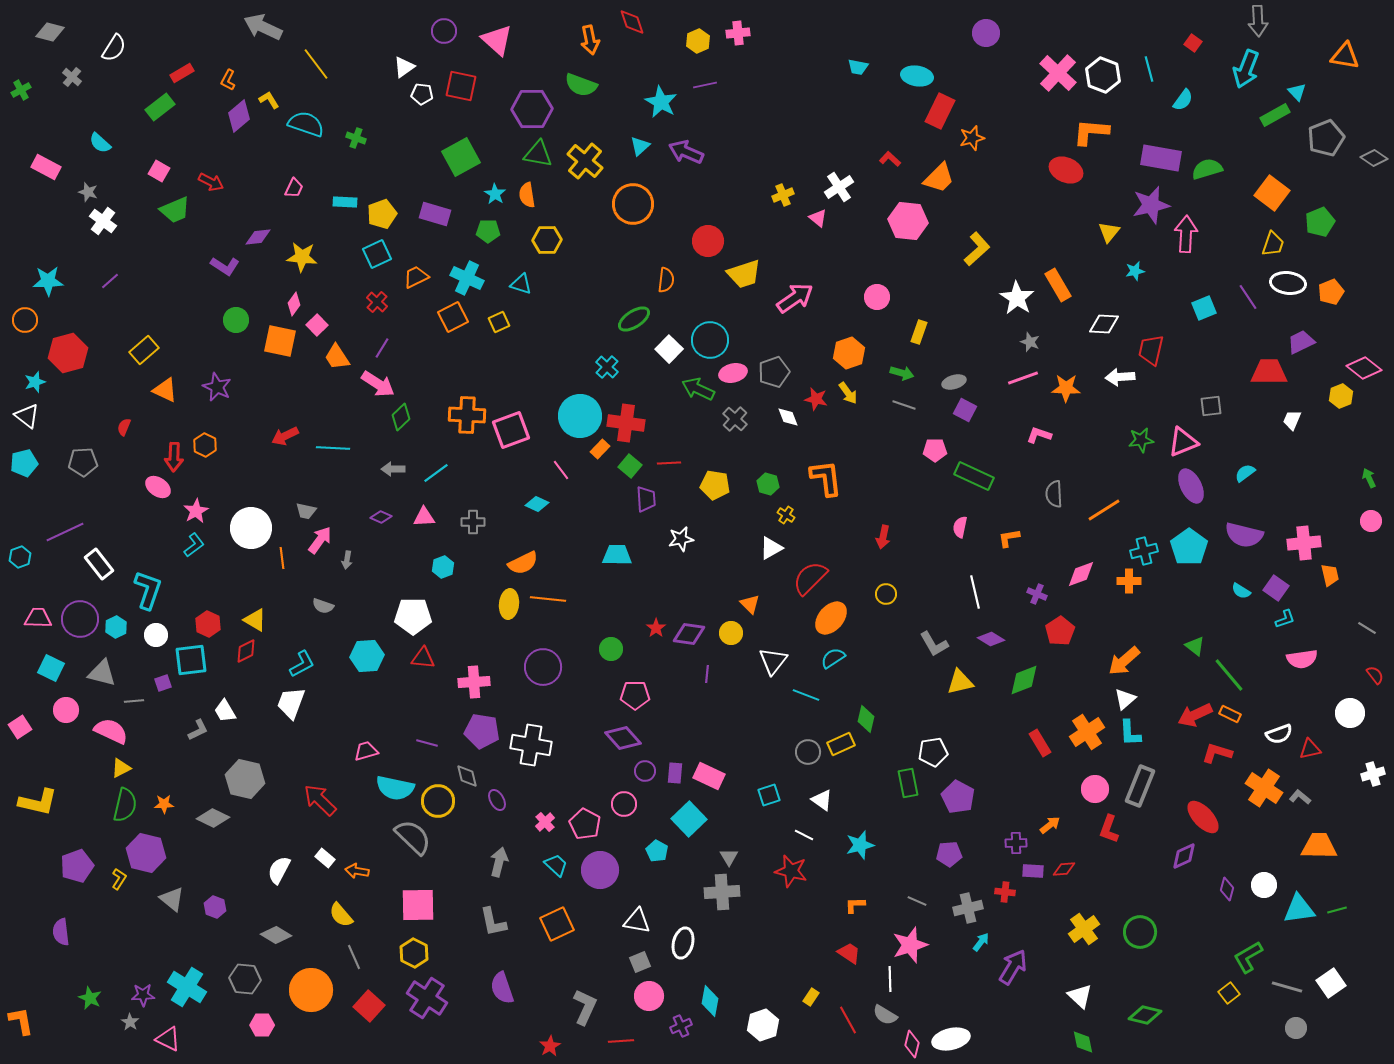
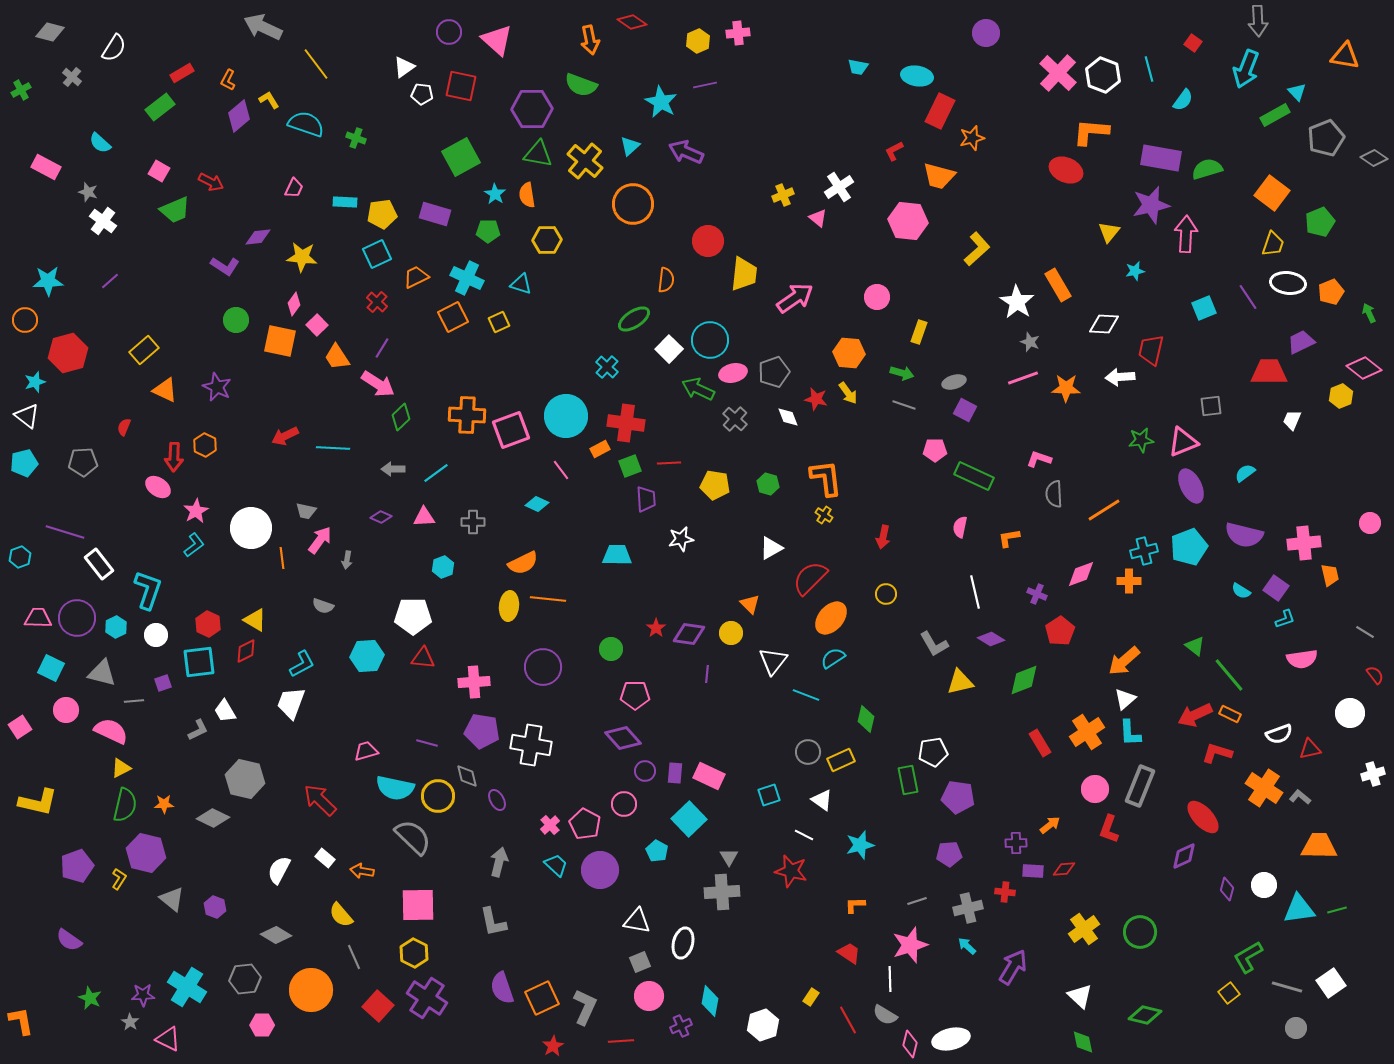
red diamond at (632, 22): rotated 36 degrees counterclockwise
purple circle at (444, 31): moved 5 px right, 1 px down
cyan triangle at (640, 146): moved 10 px left
red L-shape at (890, 159): moved 4 px right, 8 px up; rotated 70 degrees counterclockwise
orange trapezoid at (939, 178): moved 2 px up; rotated 60 degrees clockwise
yellow pentagon at (382, 214): rotated 12 degrees clockwise
yellow trapezoid at (744, 274): rotated 66 degrees counterclockwise
white star at (1017, 298): moved 4 px down
orange hexagon at (849, 353): rotated 24 degrees clockwise
cyan circle at (580, 416): moved 14 px left
pink L-shape at (1039, 435): moved 24 px down
orange rectangle at (600, 449): rotated 18 degrees clockwise
green square at (630, 466): rotated 30 degrees clockwise
green arrow at (1369, 478): moved 165 px up
yellow cross at (786, 515): moved 38 px right
pink circle at (1371, 521): moved 1 px left, 2 px down
purple line at (65, 532): rotated 42 degrees clockwise
cyan pentagon at (1189, 547): rotated 15 degrees clockwise
yellow ellipse at (509, 604): moved 2 px down
purple circle at (80, 619): moved 3 px left, 1 px up
gray line at (1367, 628): moved 2 px left, 4 px down
cyan square at (191, 660): moved 8 px right, 2 px down
yellow rectangle at (841, 744): moved 16 px down
green rectangle at (908, 783): moved 3 px up
purple pentagon at (958, 797): rotated 20 degrees counterclockwise
yellow circle at (438, 801): moved 5 px up
pink cross at (545, 822): moved 5 px right, 3 px down
orange arrow at (357, 871): moved 5 px right
gray line at (917, 901): rotated 42 degrees counterclockwise
orange square at (557, 924): moved 15 px left, 74 px down
purple semicircle at (61, 932): moved 8 px right, 8 px down; rotated 48 degrees counterclockwise
cyan arrow at (981, 942): moved 14 px left, 4 px down; rotated 84 degrees counterclockwise
gray hexagon at (245, 979): rotated 12 degrees counterclockwise
red square at (369, 1006): moved 9 px right
pink diamond at (912, 1044): moved 2 px left
red star at (550, 1046): moved 3 px right
